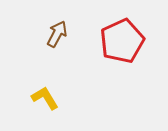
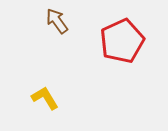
brown arrow: moved 13 px up; rotated 64 degrees counterclockwise
